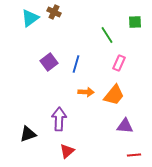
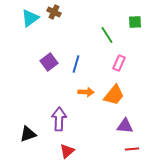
red line: moved 2 px left, 6 px up
